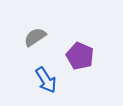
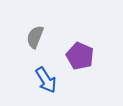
gray semicircle: rotated 35 degrees counterclockwise
